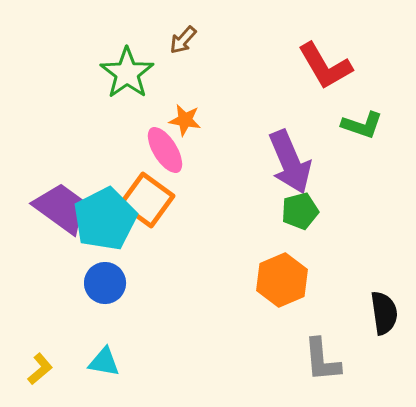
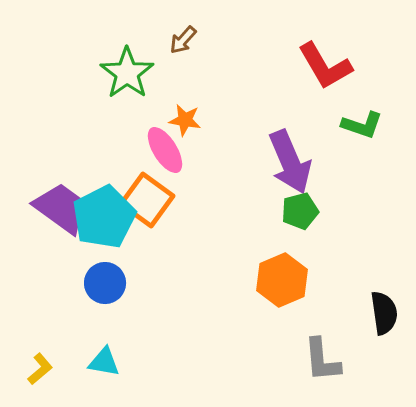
cyan pentagon: moved 1 px left, 2 px up
